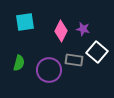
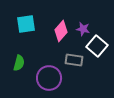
cyan square: moved 1 px right, 2 px down
pink diamond: rotated 15 degrees clockwise
white square: moved 6 px up
purple circle: moved 8 px down
